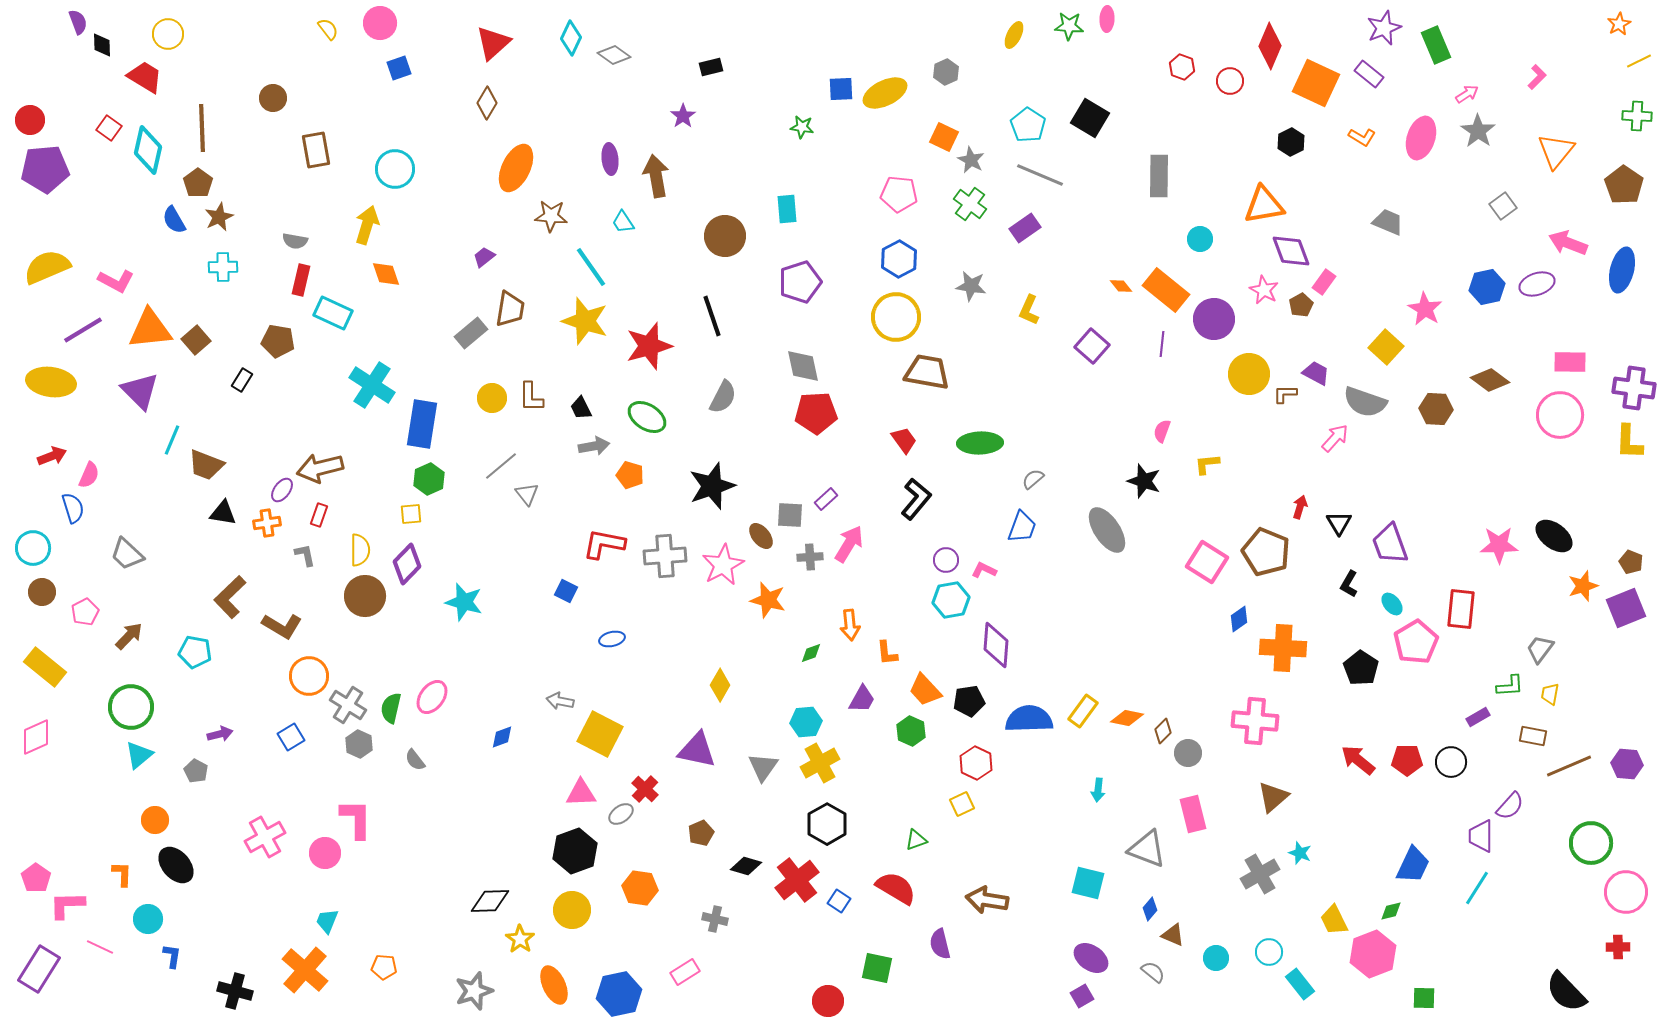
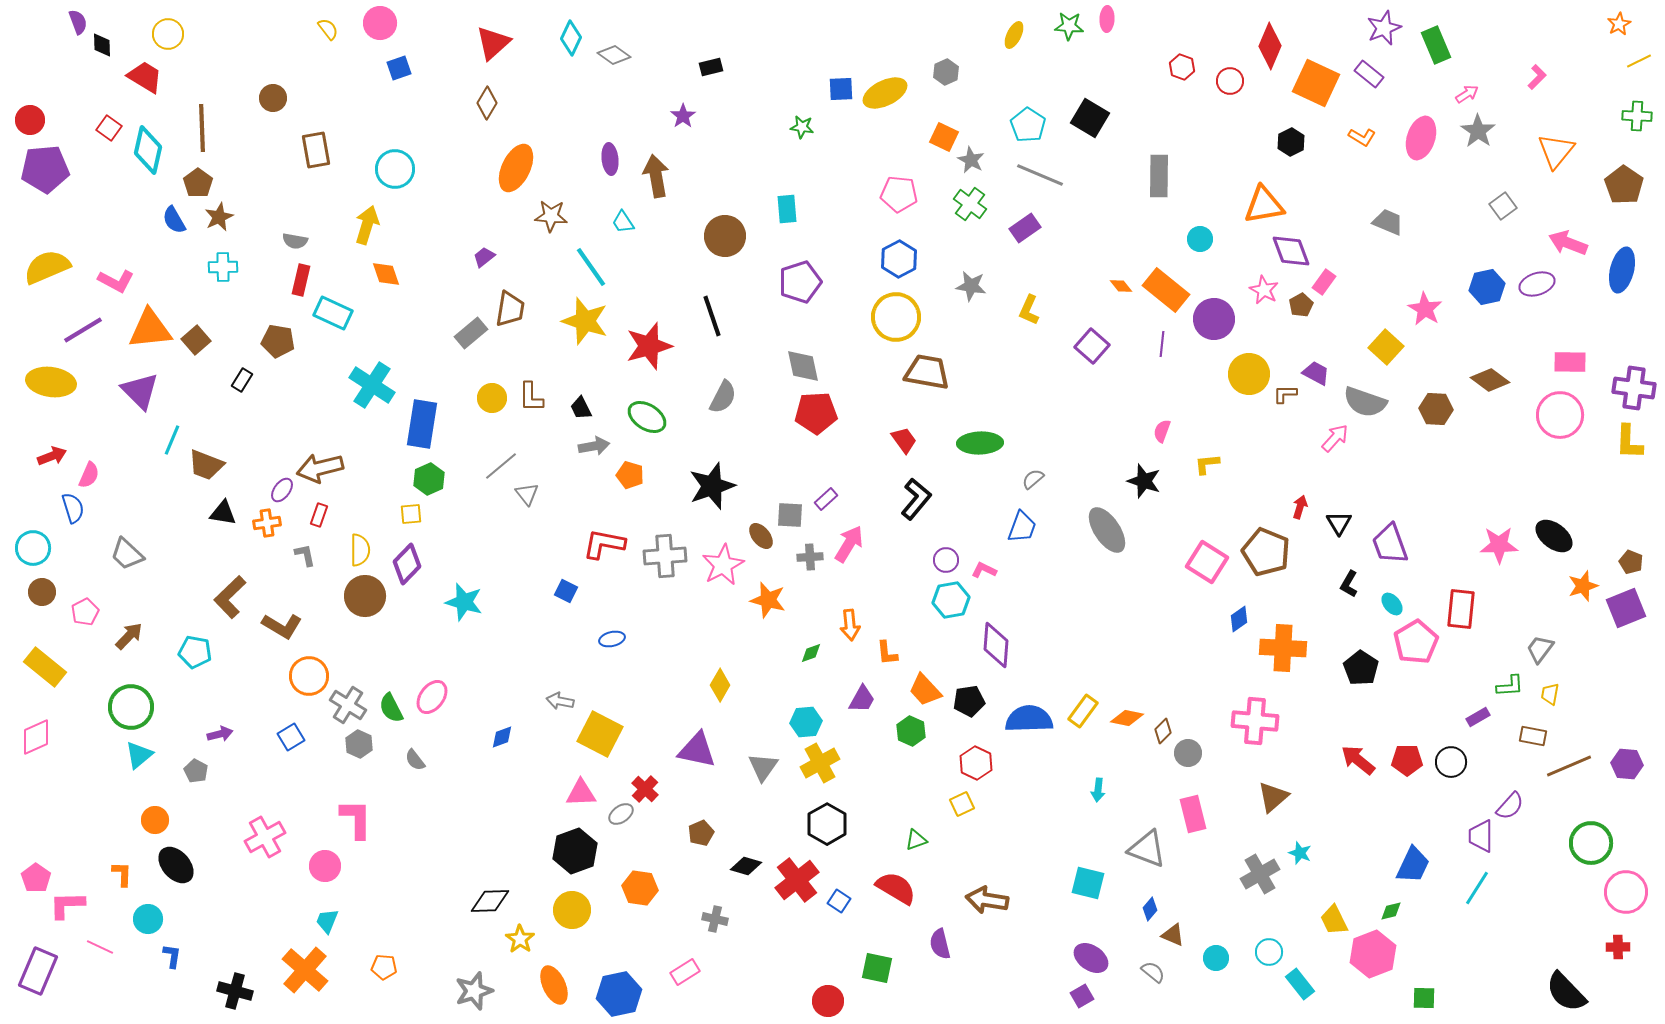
green semicircle at (391, 708): rotated 40 degrees counterclockwise
pink circle at (325, 853): moved 13 px down
purple rectangle at (39, 969): moved 1 px left, 2 px down; rotated 9 degrees counterclockwise
